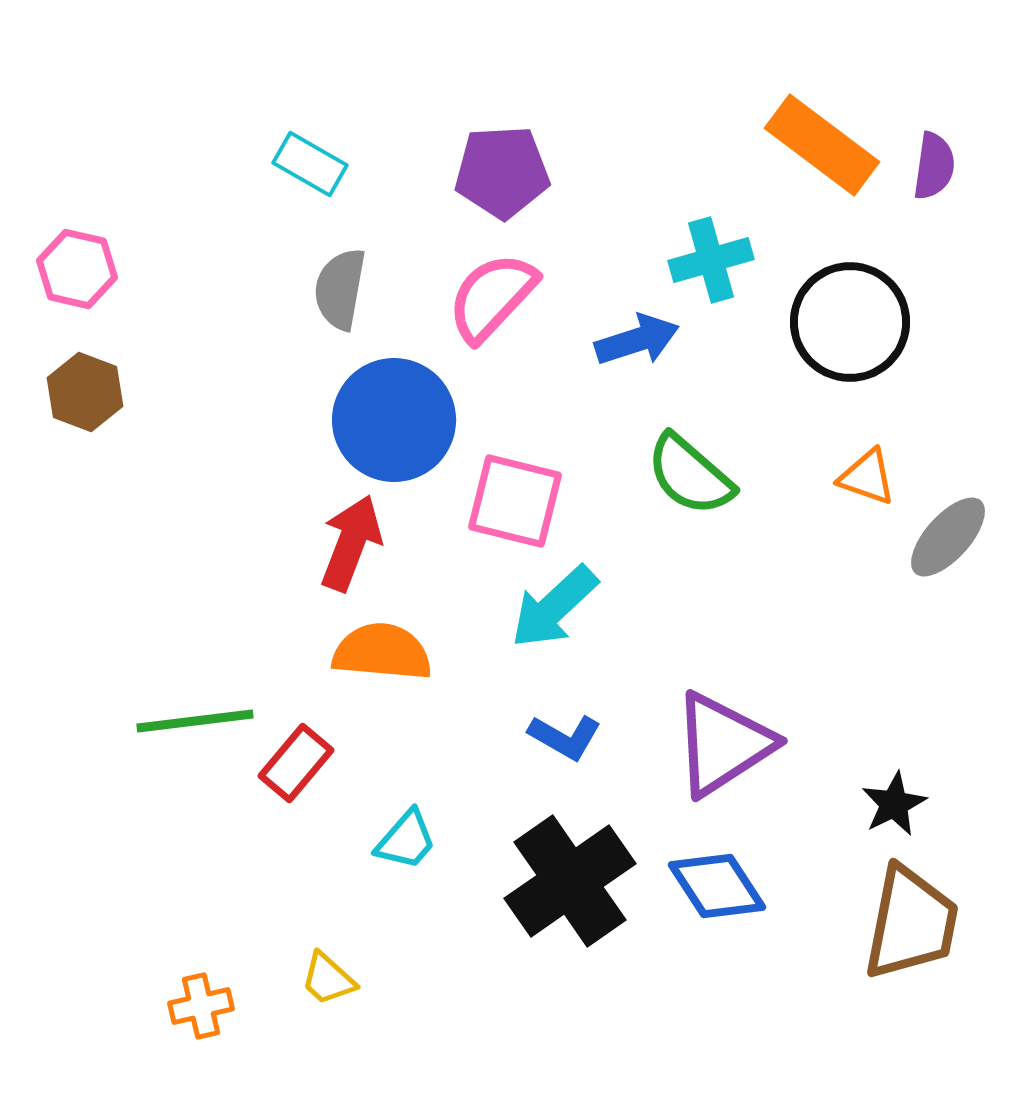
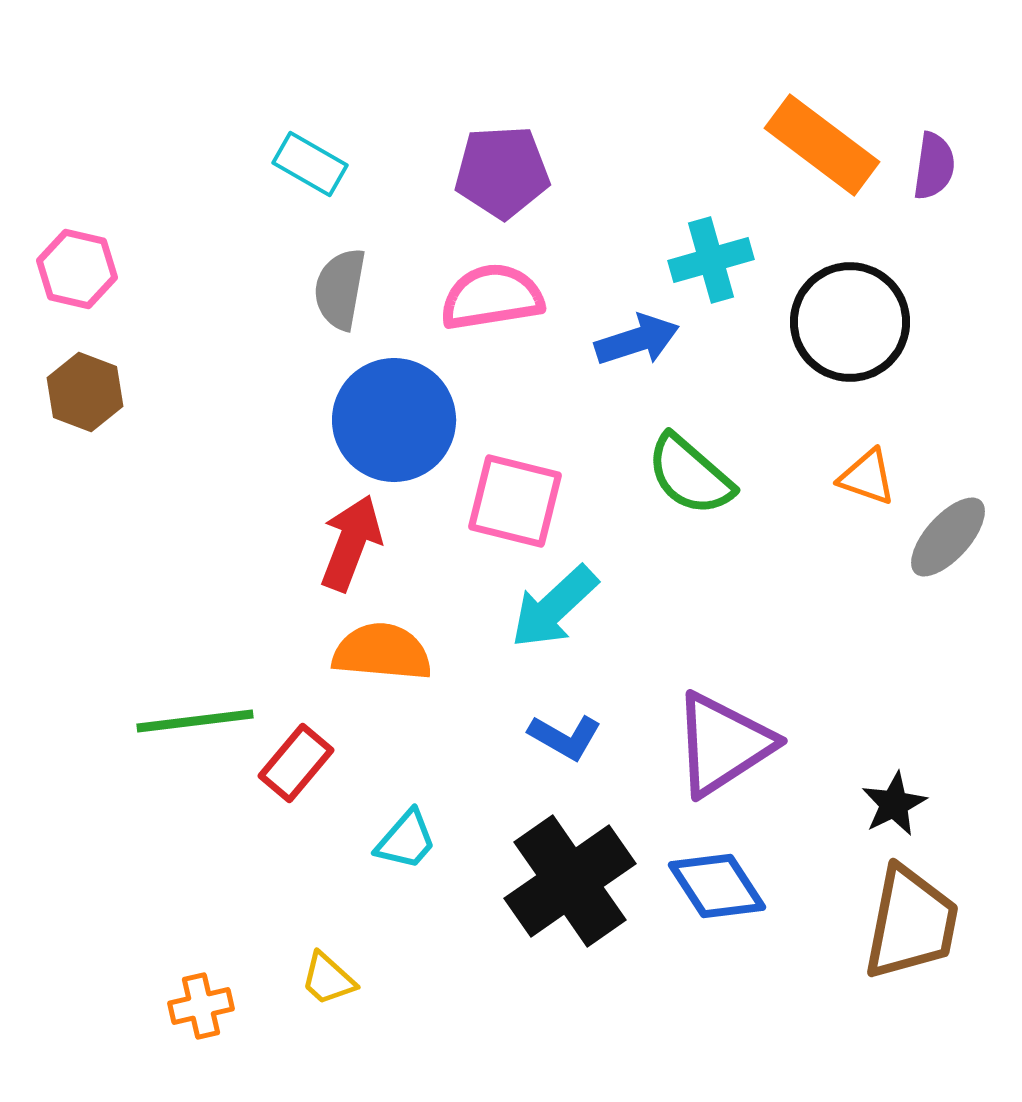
pink semicircle: rotated 38 degrees clockwise
